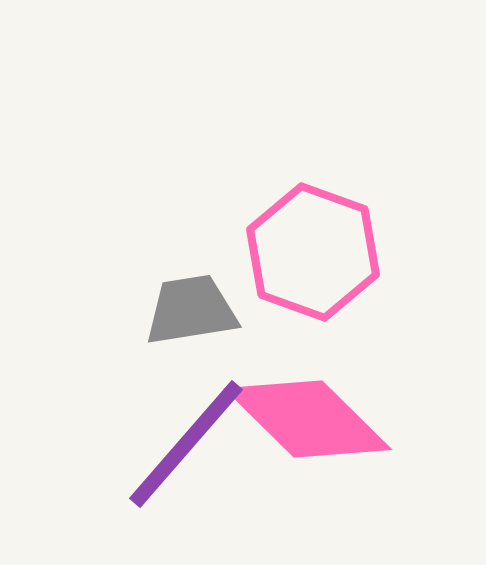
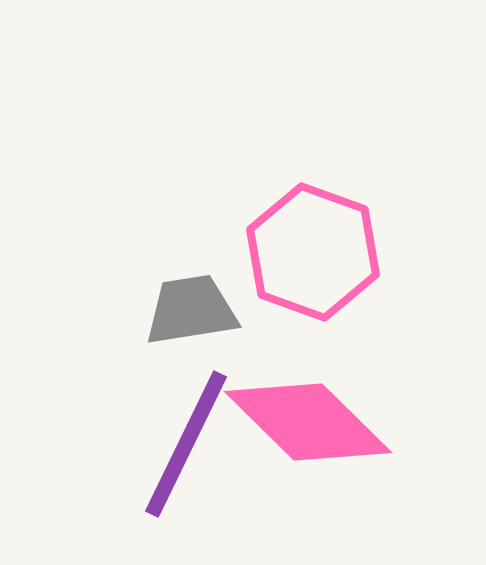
pink diamond: moved 3 px down
purple line: rotated 15 degrees counterclockwise
